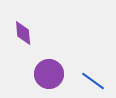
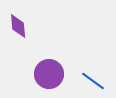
purple diamond: moved 5 px left, 7 px up
